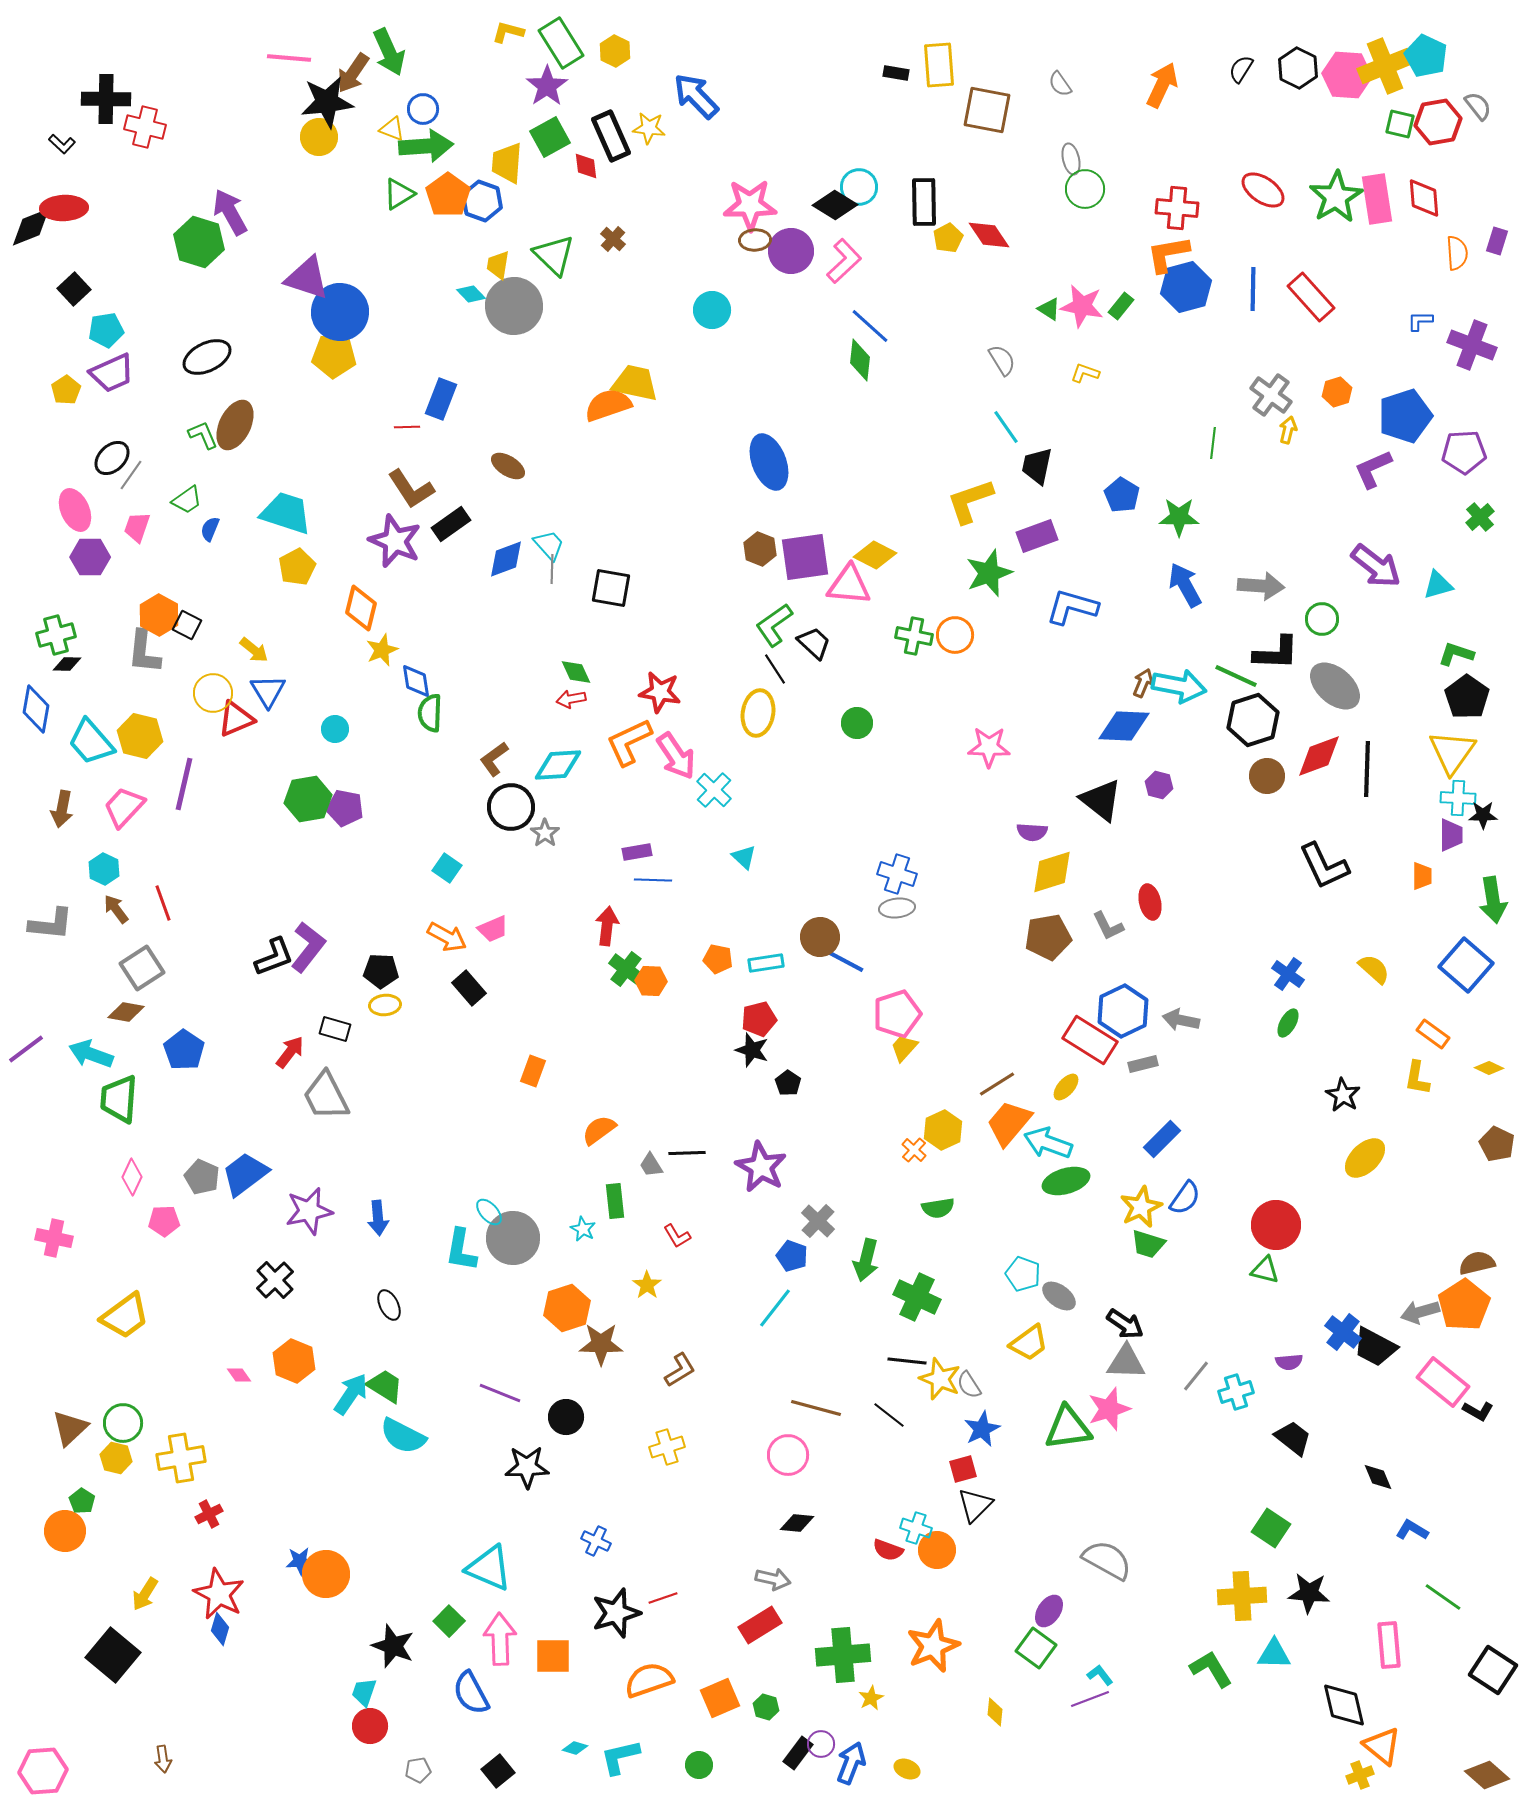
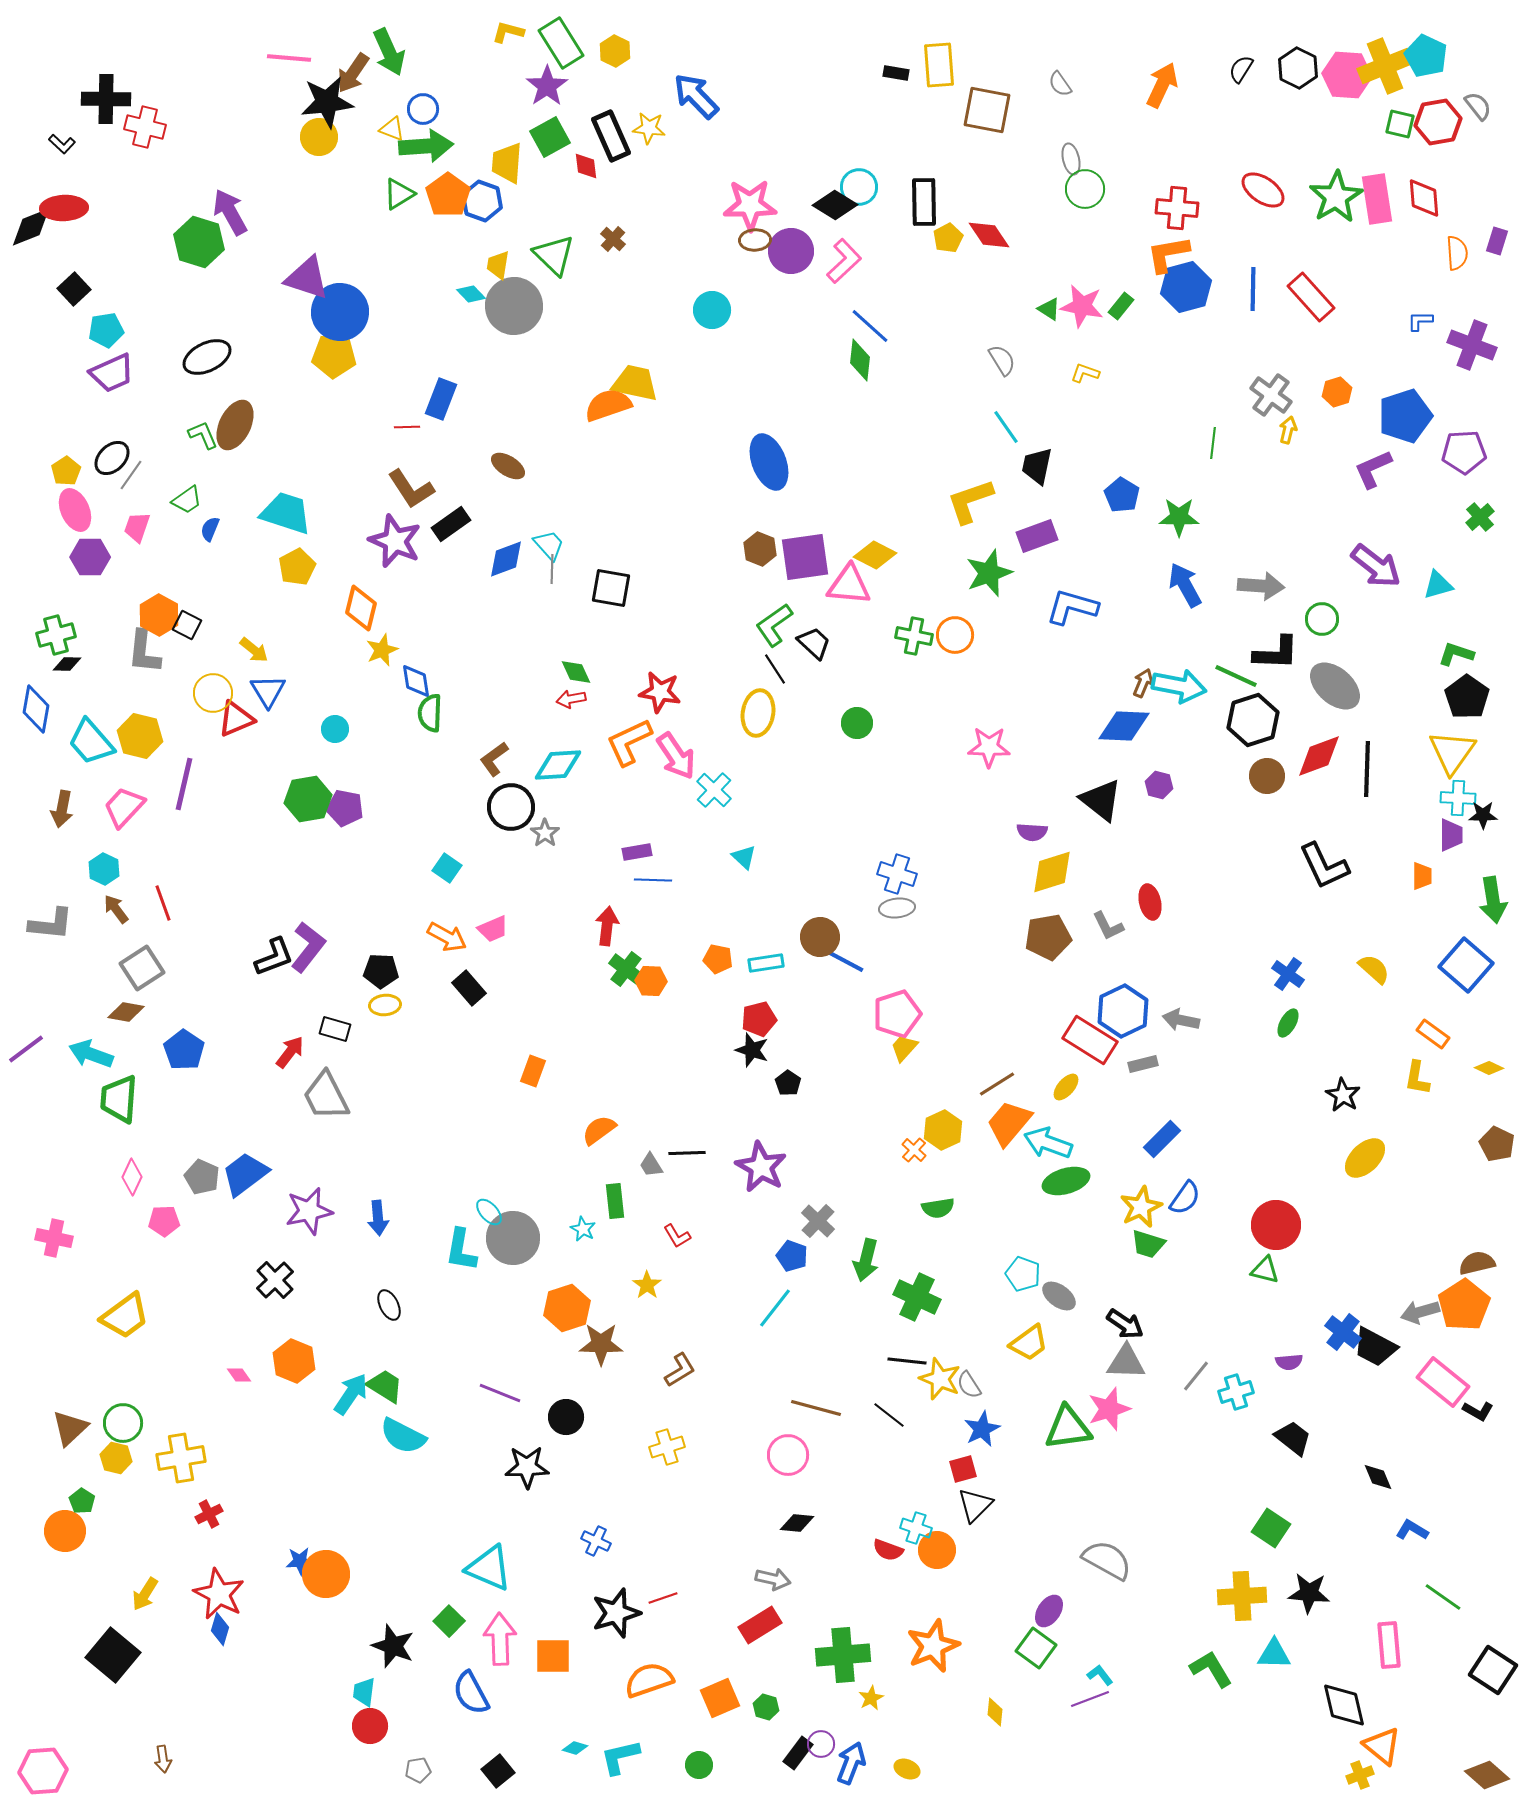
yellow pentagon at (66, 390): moved 81 px down
cyan trapezoid at (364, 1692): rotated 12 degrees counterclockwise
